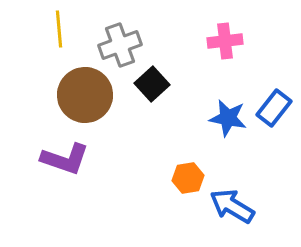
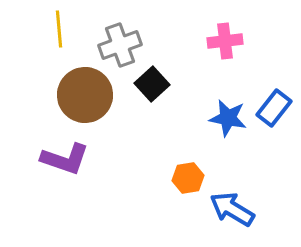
blue arrow: moved 3 px down
